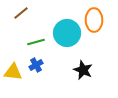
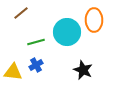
cyan circle: moved 1 px up
